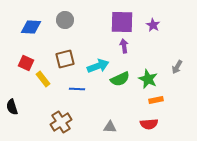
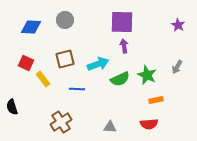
purple star: moved 25 px right
cyan arrow: moved 2 px up
green star: moved 1 px left, 4 px up
